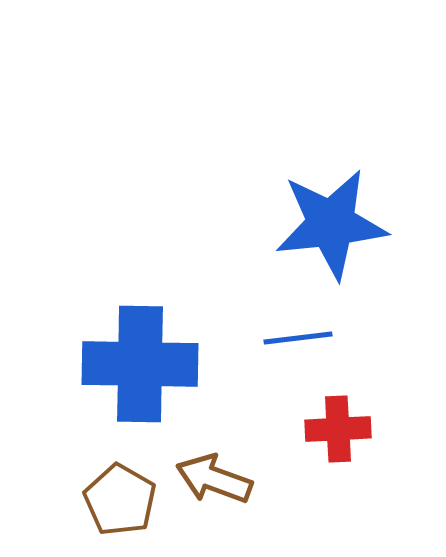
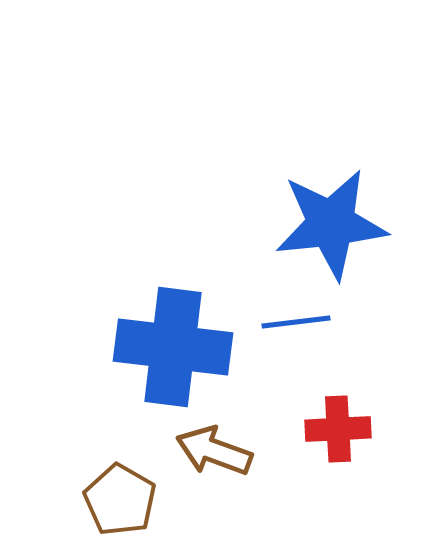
blue line: moved 2 px left, 16 px up
blue cross: moved 33 px right, 17 px up; rotated 6 degrees clockwise
brown arrow: moved 28 px up
